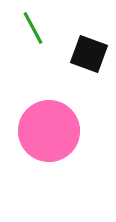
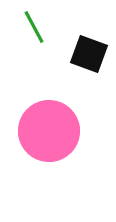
green line: moved 1 px right, 1 px up
